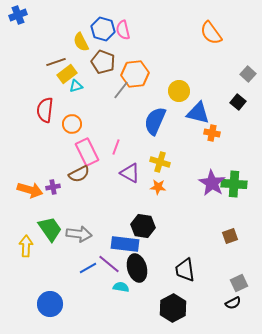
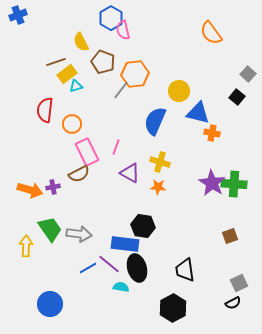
blue hexagon at (103, 29): moved 8 px right, 11 px up; rotated 15 degrees clockwise
black square at (238, 102): moved 1 px left, 5 px up
